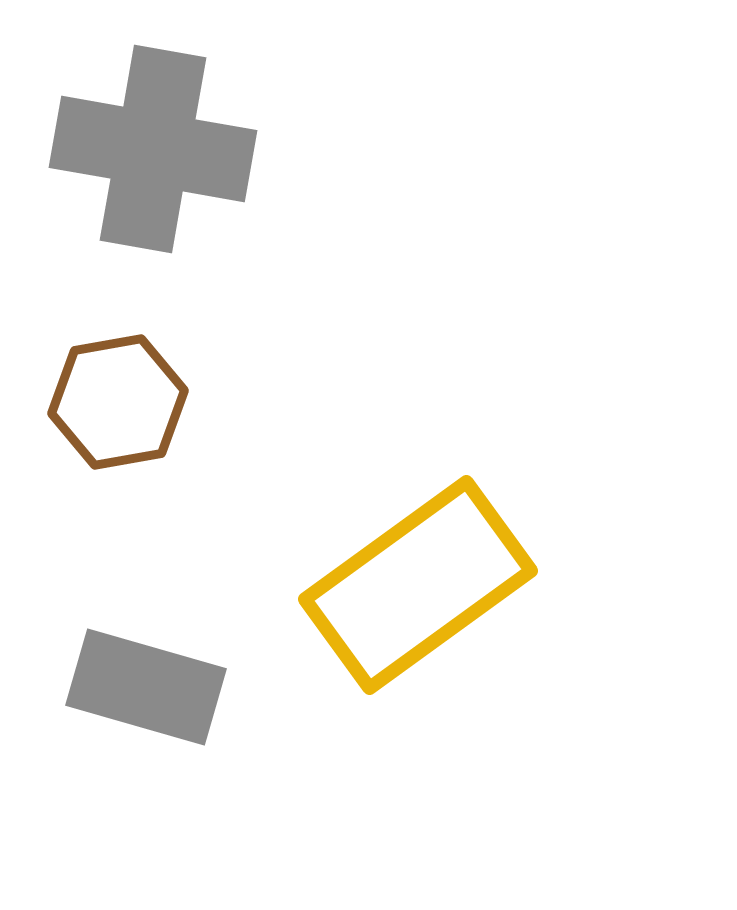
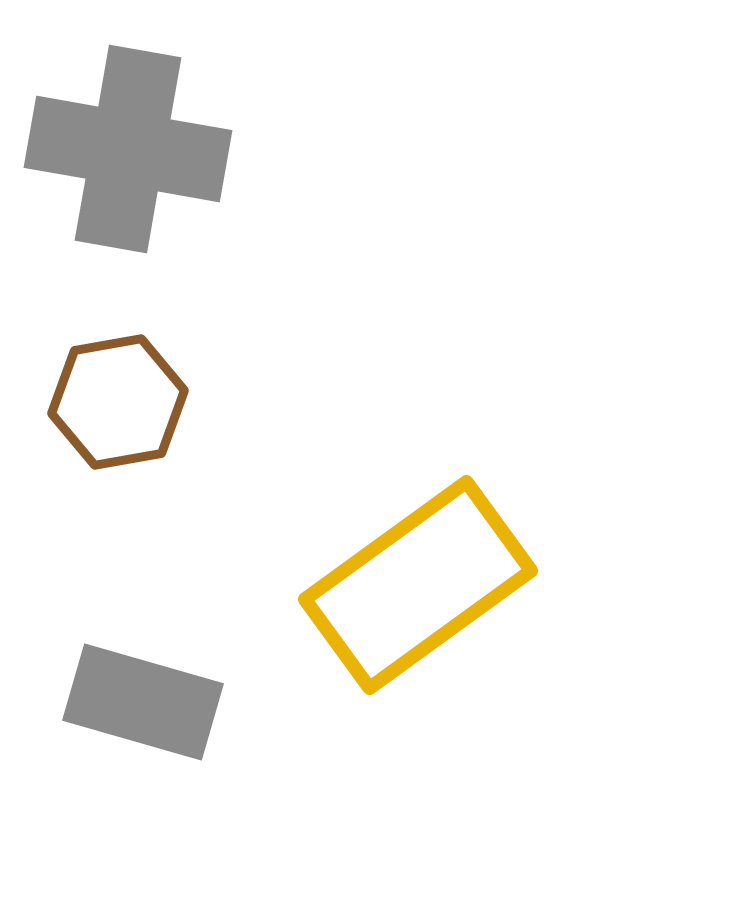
gray cross: moved 25 px left
gray rectangle: moved 3 px left, 15 px down
